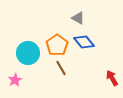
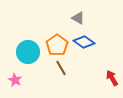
blue diamond: rotated 15 degrees counterclockwise
cyan circle: moved 1 px up
pink star: rotated 16 degrees counterclockwise
